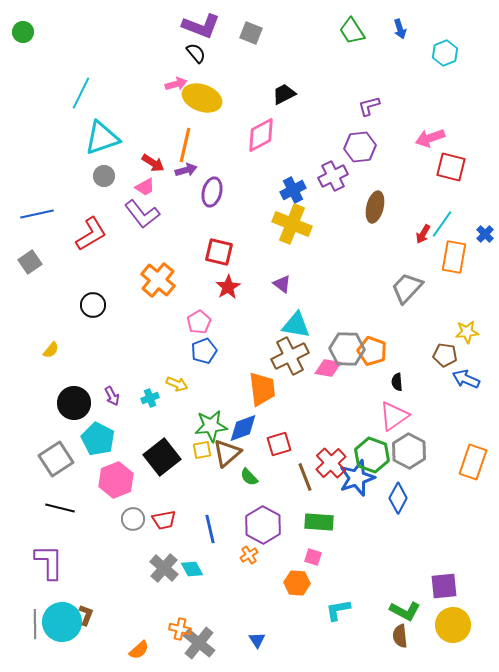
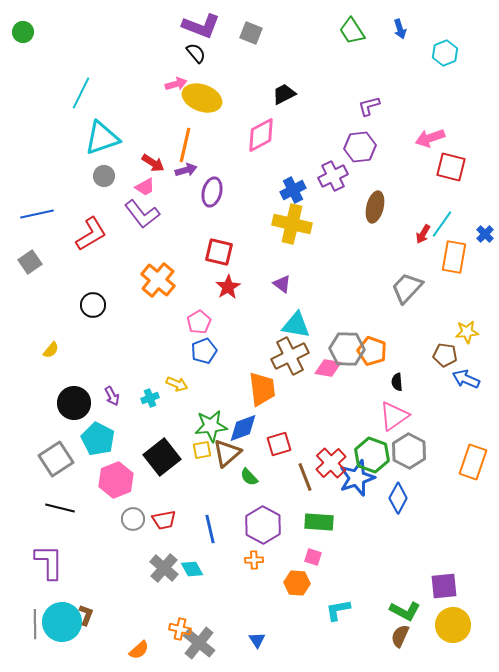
yellow cross at (292, 224): rotated 9 degrees counterclockwise
orange cross at (249, 555): moved 5 px right, 5 px down; rotated 30 degrees clockwise
brown semicircle at (400, 636): rotated 30 degrees clockwise
